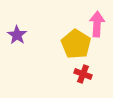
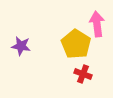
pink arrow: rotated 10 degrees counterclockwise
purple star: moved 4 px right, 11 px down; rotated 24 degrees counterclockwise
